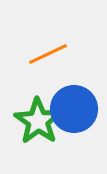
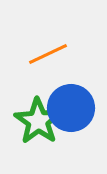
blue circle: moved 3 px left, 1 px up
